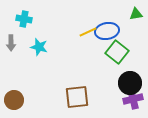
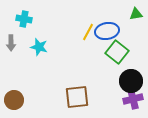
yellow line: rotated 36 degrees counterclockwise
black circle: moved 1 px right, 2 px up
